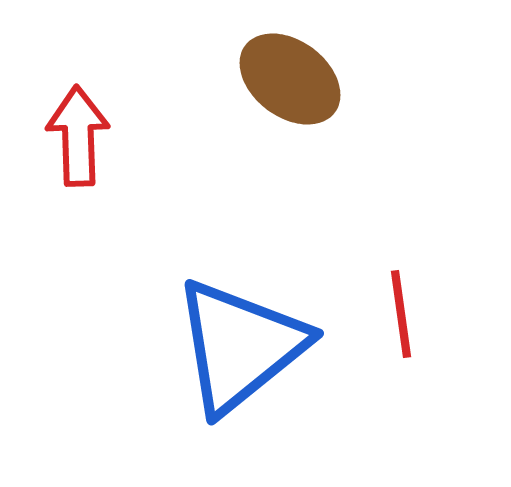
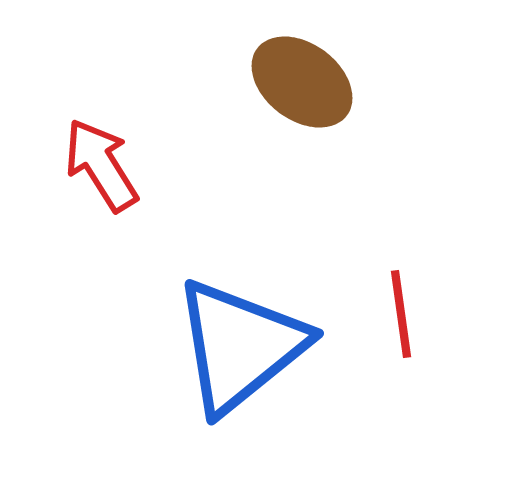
brown ellipse: moved 12 px right, 3 px down
red arrow: moved 23 px right, 29 px down; rotated 30 degrees counterclockwise
